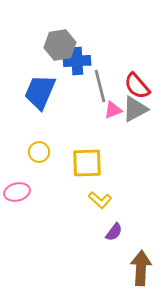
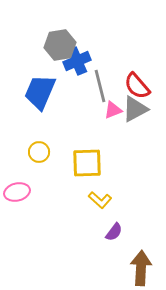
blue cross: rotated 20 degrees counterclockwise
